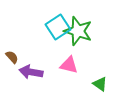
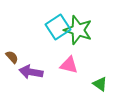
green star: moved 1 px up
